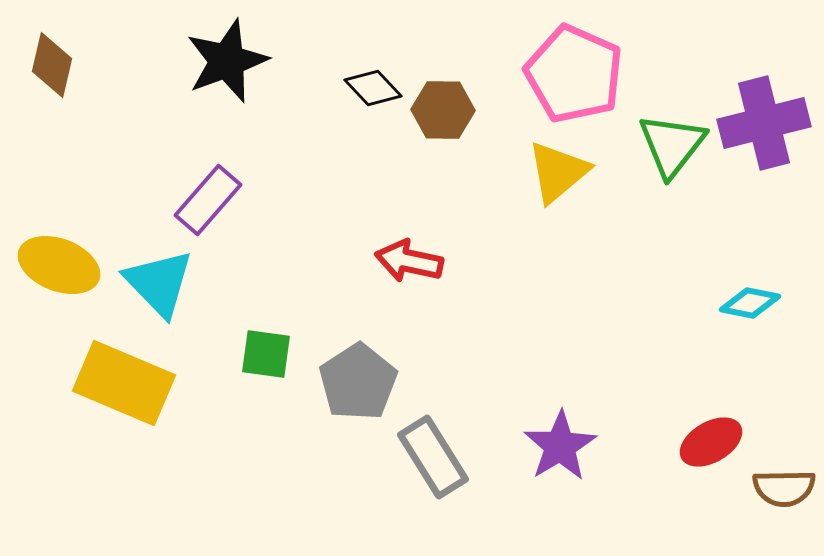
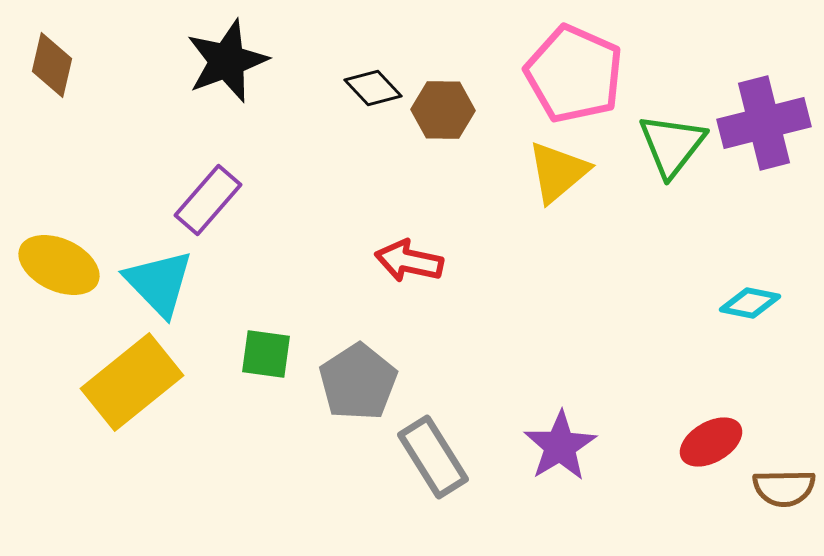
yellow ellipse: rotated 4 degrees clockwise
yellow rectangle: moved 8 px right, 1 px up; rotated 62 degrees counterclockwise
